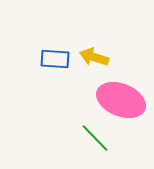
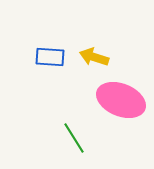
blue rectangle: moved 5 px left, 2 px up
green line: moved 21 px left; rotated 12 degrees clockwise
